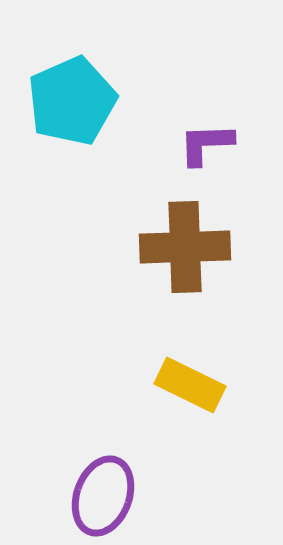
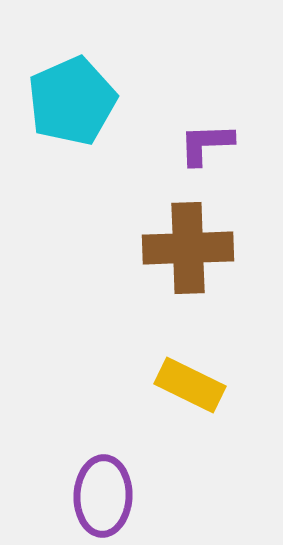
brown cross: moved 3 px right, 1 px down
purple ellipse: rotated 18 degrees counterclockwise
